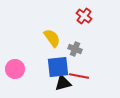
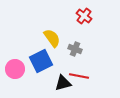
blue square: moved 17 px left, 6 px up; rotated 20 degrees counterclockwise
